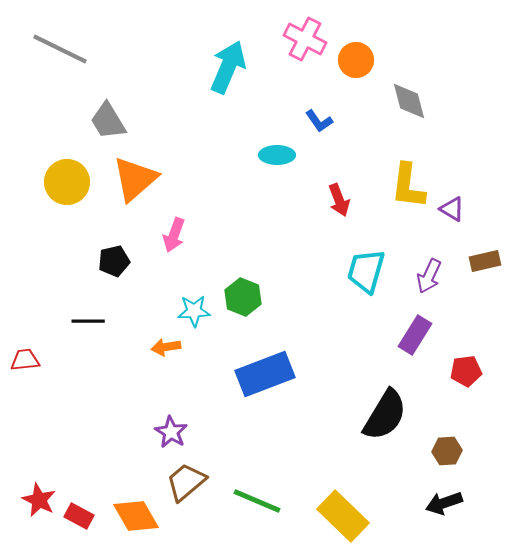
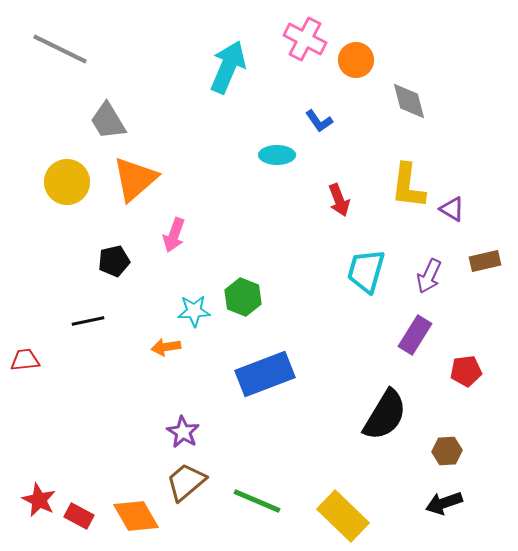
black line: rotated 12 degrees counterclockwise
purple star: moved 12 px right
